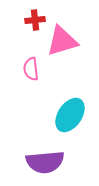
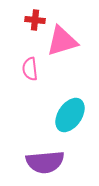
red cross: rotated 12 degrees clockwise
pink semicircle: moved 1 px left
